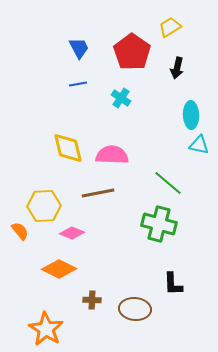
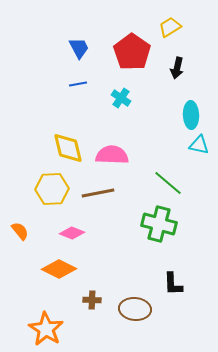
yellow hexagon: moved 8 px right, 17 px up
